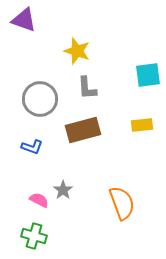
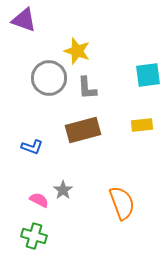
gray circle: moved 9 px right, 21 px up
